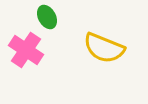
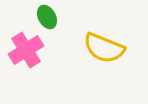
pink cross: rotated 24 degrees clockwise
